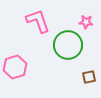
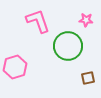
pink star: moved 2 px up
green circle: moved 1 px down
brown square: moved 1 px left, 1 px down
